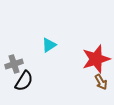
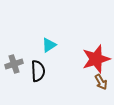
black semicircle: moved 14 px right, 10 px up; rotated 35 degrees counterclockwise
